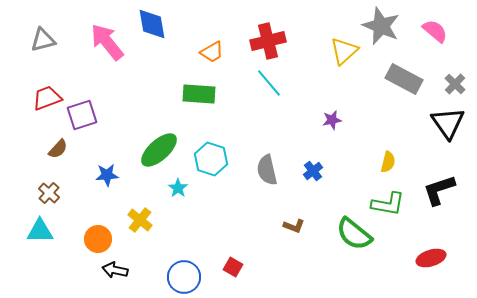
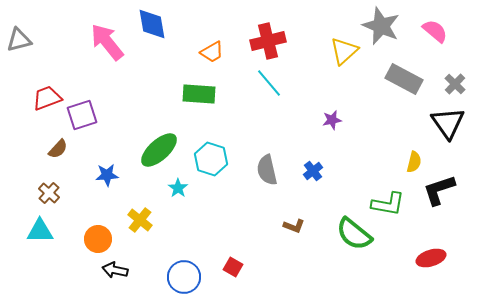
gray triangle: moved 24 px left
yellow semicircle: moved 26 px right
